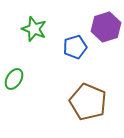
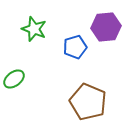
purple hexagon: rotated 12 degrees clockwise
green ellipse: rotated 20 degrees clockwise
